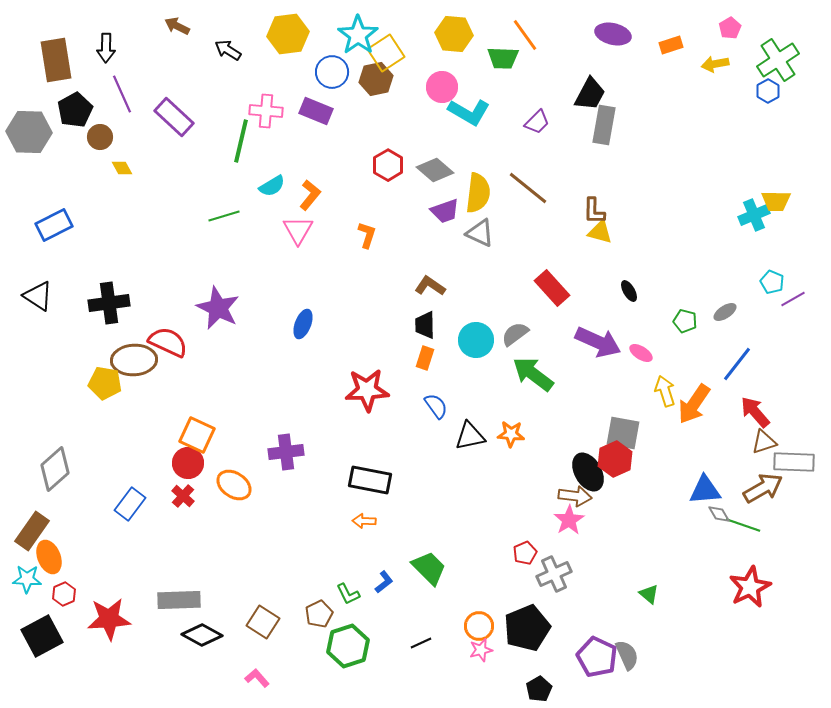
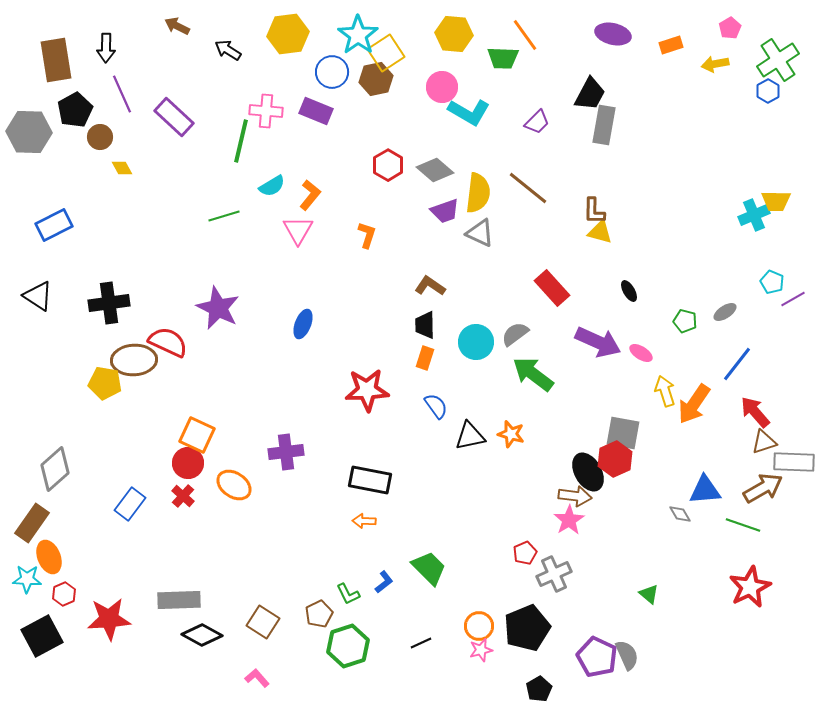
cyan circle at (476, 340): moved 2 px down
orange star at (511, 434): rotated 12 degrees clockwise
gray diamond at (719, 514): moved 39 px left
brown rectangle at (32, 531): moved 8 px up
